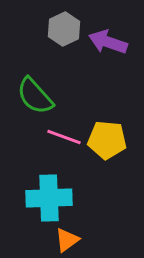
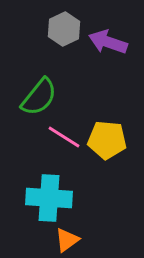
green semicircle: moved 4 px right, 1 px down; rotated 99 degrees counterclockwise
pink line: rotated 12 degrees clockwise
cyan cross: rotated 6 degrees clockwise
